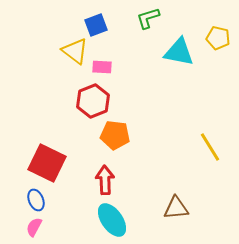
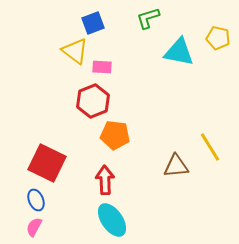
blue square: moved 3 px left, 2 px up
brown triangle: moved 42 px up
